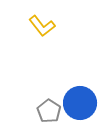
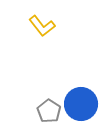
blue circle: moved 1 px right, 1 px down
